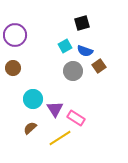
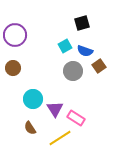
brown semicircle: rotated 80 degrees counterclockwise
